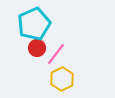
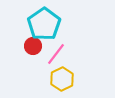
cyan pentagon: moved 10 px right; rotated 12 degrees counterclockwise
red circle: moved 4 px left, 2 px up
